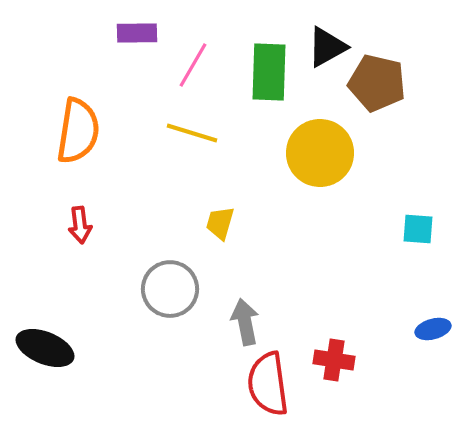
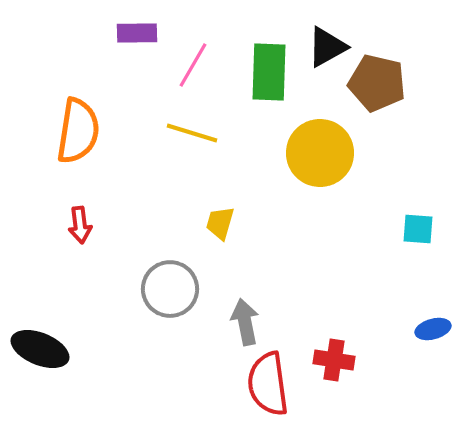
black ellipse: moved 5 px left, 1 px down
